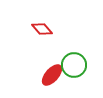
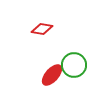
red diamond: rotated 40 degrees counterclockwise
